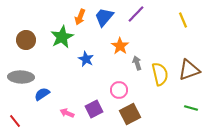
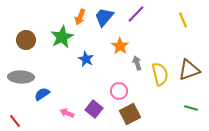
pink circle: moved 1 px down
purple square: rotated 24 degrees counterclockwise
